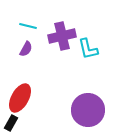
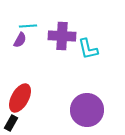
cyan line: rotated 18 degrees counterclockwise
purple cross: rotated 16 degrees clockwise
purple semicircle: moved 6 px left, 9 px up
purple circle: moved 1 px left
